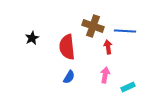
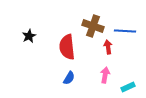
black star: moved 3 px left, 2 px up
blue semicircle: moved 1 px down
